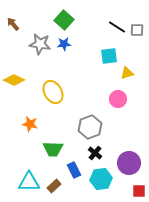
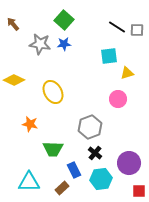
brown rectangle: moved 8 px right, 2 px down
